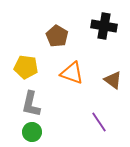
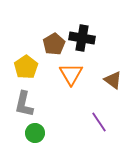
black cross: moved 22 px left, 12 px down
brown pentagon: moved 3 px left, 8 px down; rotated 10 degrees clockwise
yellow pentagon: rotated 30 degrees clockwise
orange triangle: moved 1 px left, 1 px down; rotated 40 degrees clockwise
gray L-shape: moved 7 px left
green circle: moved 3 px right, 1 px down
